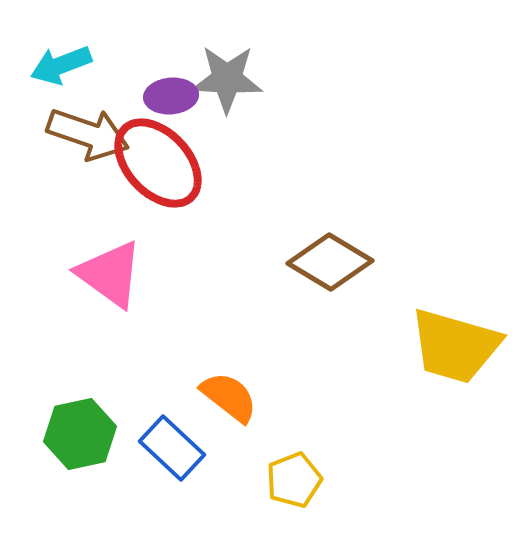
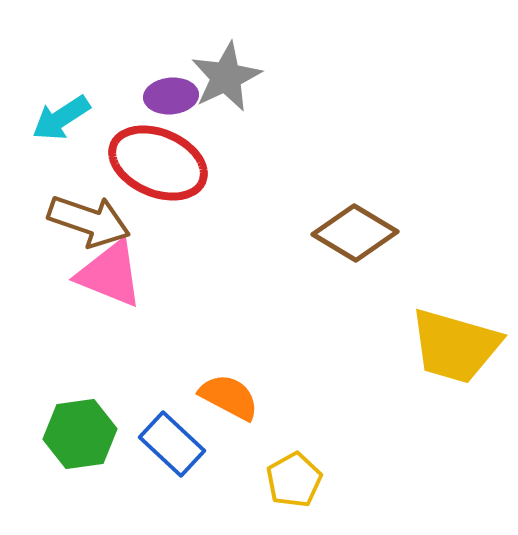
cyan arrow: moved 53 px down; rotated 12 degrees counterclockwise
gray star: moved 1 px left, 2 px up; rotated 28 degrees counterclockwise
brown arrow: moved 1 px right, 87 px down
red ellipse: rotated 24 degrees counterclockwise
brown diamond: moved 25 px right, 29 px up
pink triangle: rotated 14 degrees counterclockwise
orange semicircle: rotated 10 degrees counterclockwise
green hexagon: rotated 4 degrees clockwise
blue rectangle: moved 4 px up
yellow pentagon: rotated 8 degrees counterclockwise
